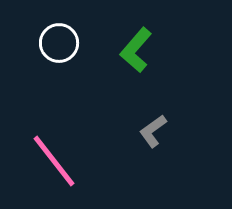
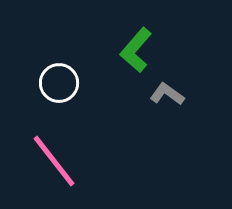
white circle: moved 40 px down
gray L-shape: moved 14 px right, 37 px up; rotated 72 degrees clockwise
